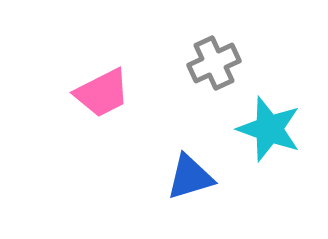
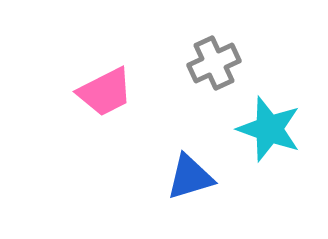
pink trapezoid: moved 3 px right, 1 px up
